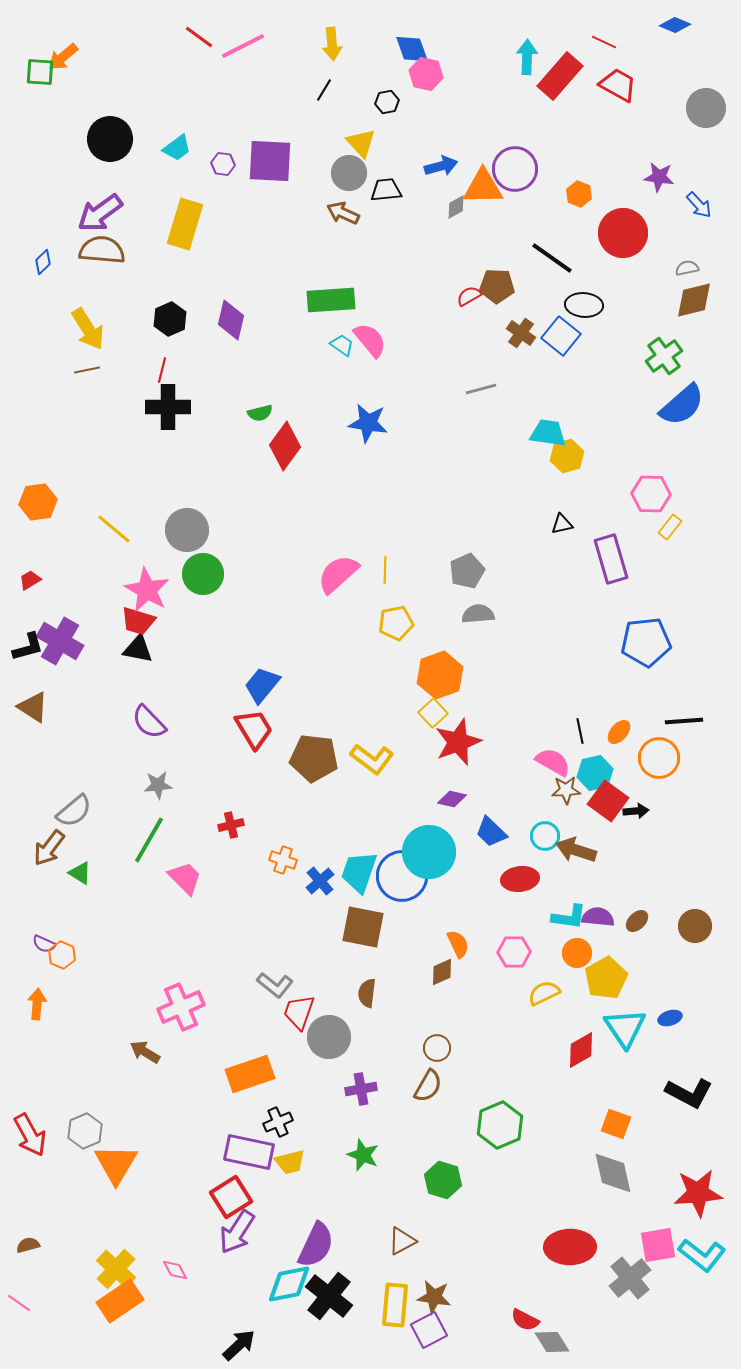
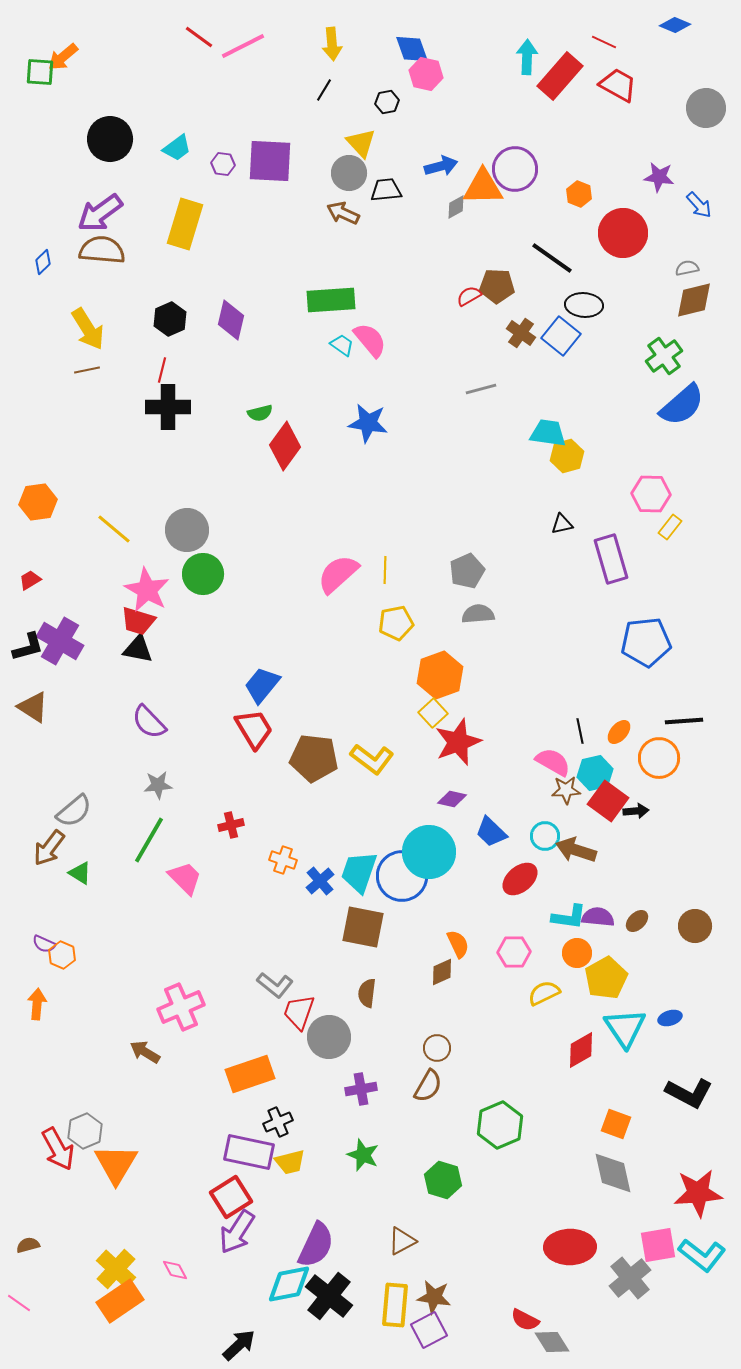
red ellipse at (520, 879): rotated 33 degrees counterclockwise
red arrow at (30, 1135): moved 28 px right, 14 px down
